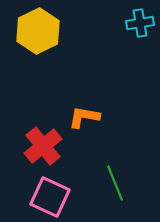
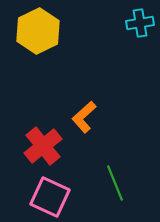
orange L-shape: rotated 52 degrees counterclockwise
